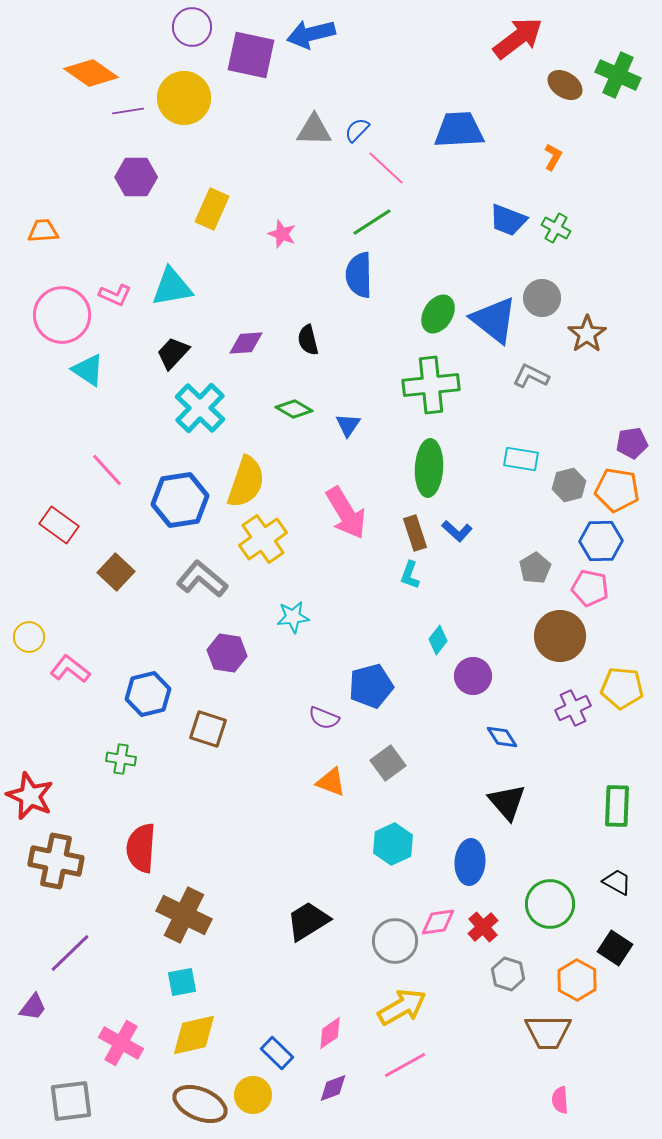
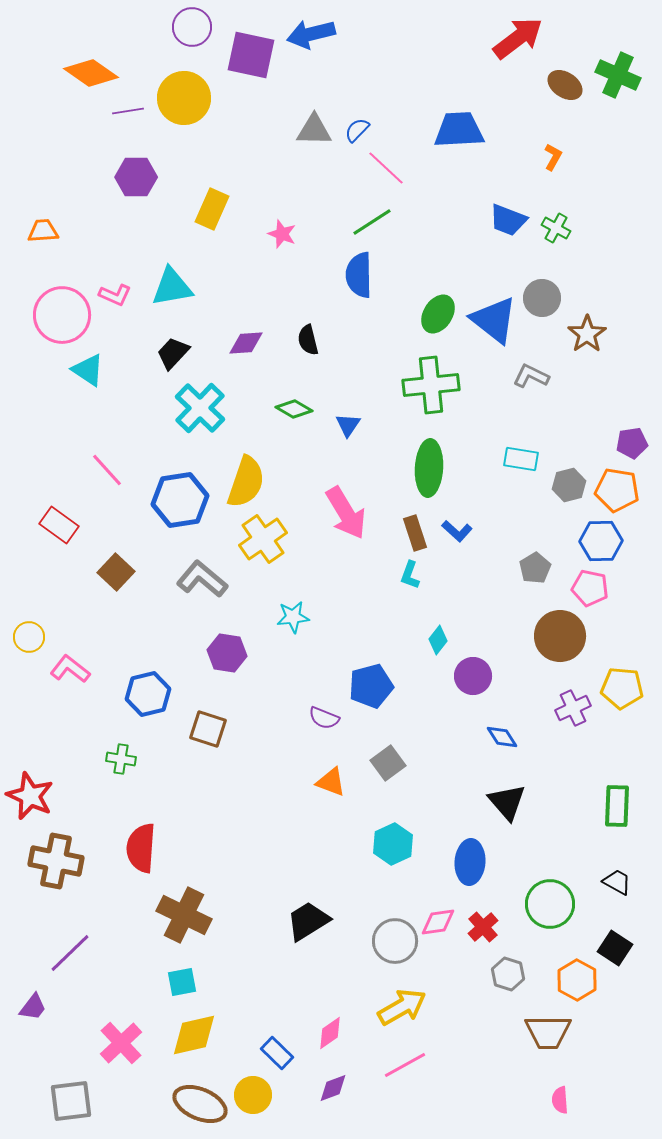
pink cross at (121, 1043): rotated 18 degrees clockwise
